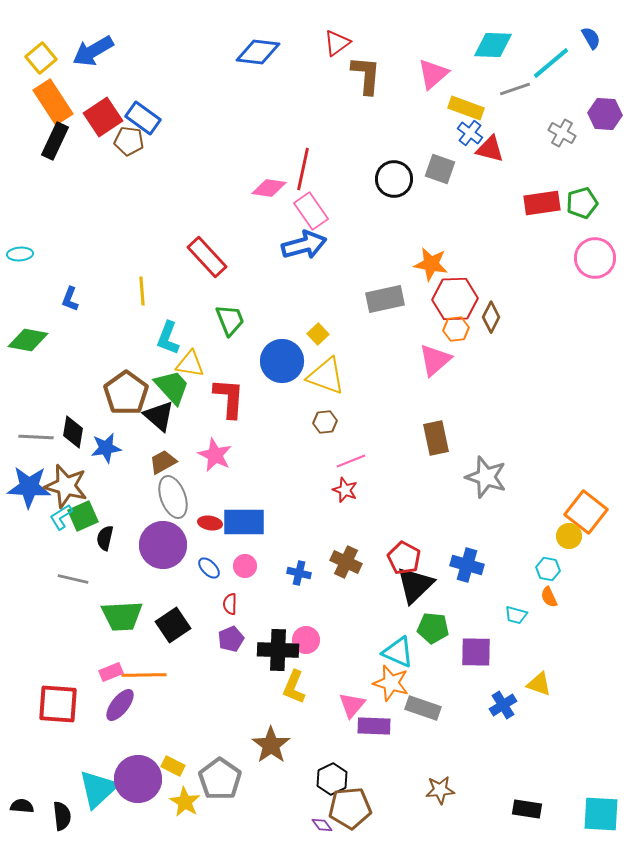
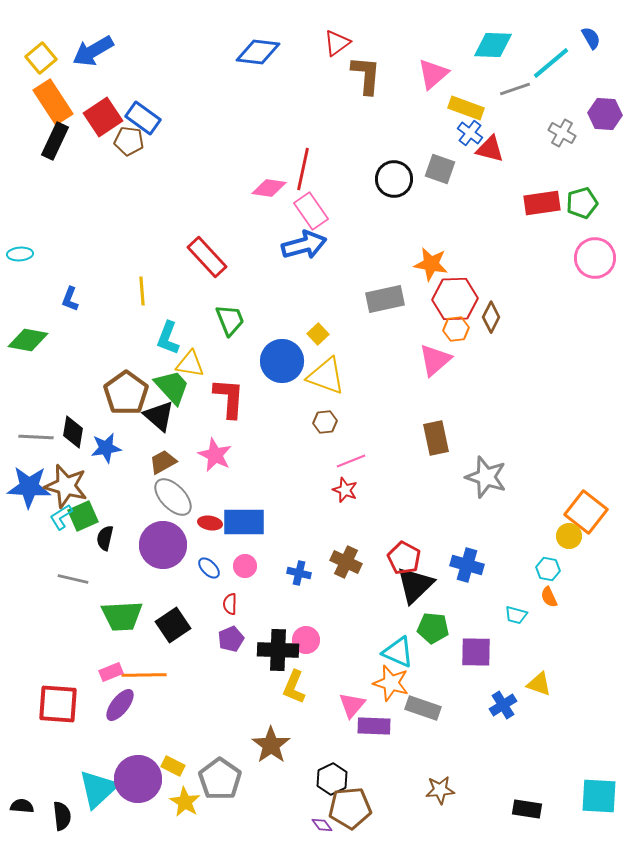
gray ellipse at (173, 497): rotated 24 degrees counterclockwise
cyan square at (601, 814): moved 2 px left, 18 px up
